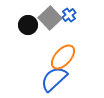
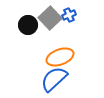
blue cross: rotated 16 degrees clockwise
orange ellipse: moved 3 px left; rotated 28 degrees clockwise
